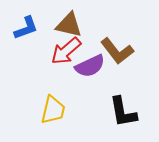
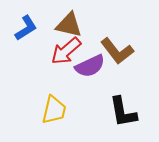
blue L-shape: rotated 12 degrees counterclockwise
yellow trapezoid: moved 1 px right
